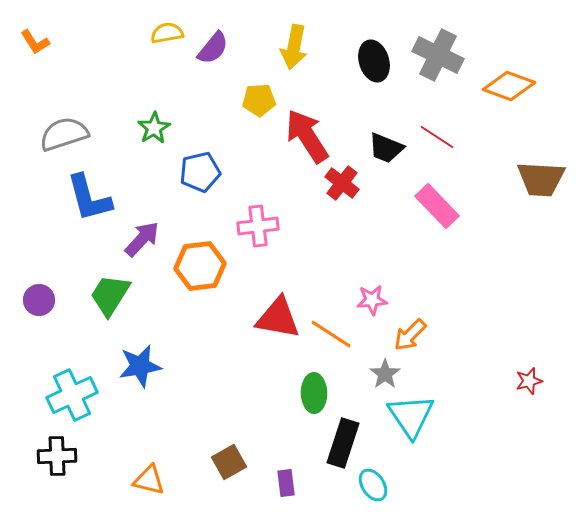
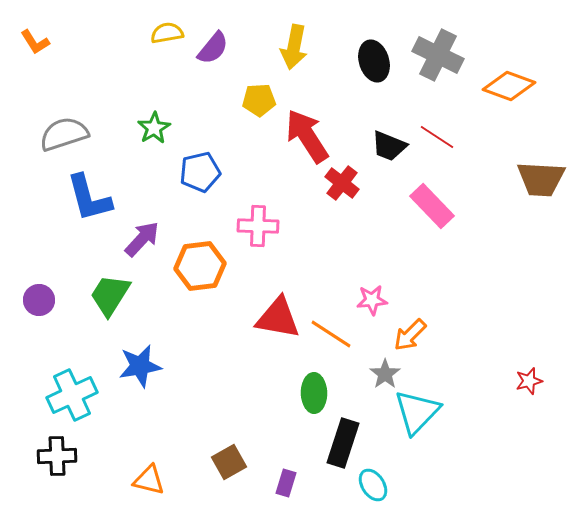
black trapezoid: moved 3 px right, 2 px up
pink rectangle: moved 5 px left
pink cross: rotated 9 degrees clockwise
cyan triangle: moved 6 px right, 4 px up; rotated 18 degrees clockwise
purple rectangle: rotated 24 degrees clockwise
